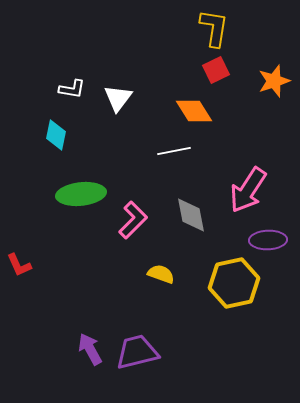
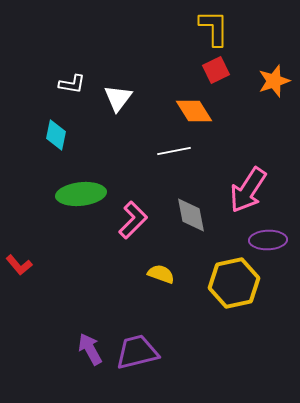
yellow L-shape: rotated 9 degrees counterclockwise
white L-shape: moved 5 px up
red L-shape: rotated 16 degrees counterclockwise
